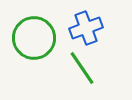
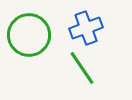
green circle: moved 5 px left, 3 px up
